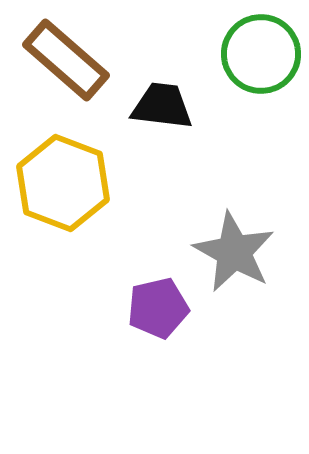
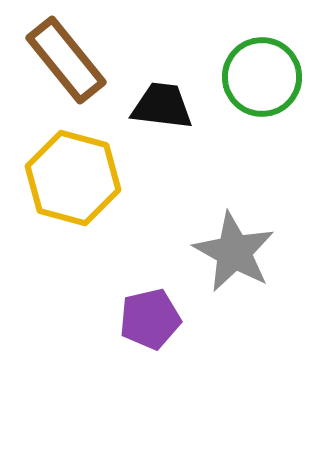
green circle: moved 1 px right, 23 px down
brown rectangle: rotated 10 degrees clockwise
yellow hexagon: moved 10 px right, 5 px up; rotated 6 degrees counterclockwise
purple pentagon: moved 8 px left, 11 px down
